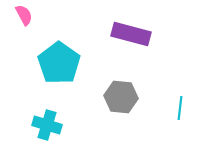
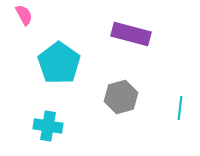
gray hexagon: rotated 20 degrees counterclockwise
cyan cross: moved 1 px right, 1 px down; rotated 8 degrees counterclockwise
